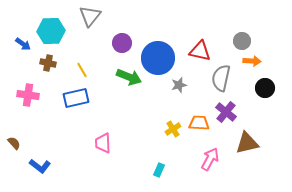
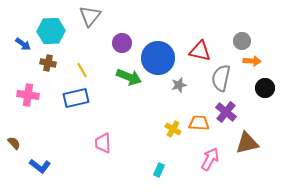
yellow cross: rotated 28 degrees counterclockwise
